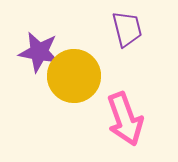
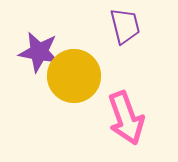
purple trapezoid: moved 2 px left, 3 px up
pink arrow: moved 1 px right, 1 px up
